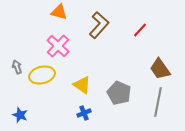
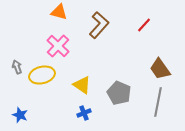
red line: moved 4 px right, 5 px up
